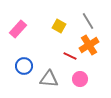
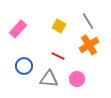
red line: moved 12 px left
pink circle: moved 3 px left
